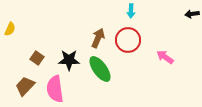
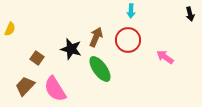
black arrow: moved 2 px left; rotated 96 degrees counterclockwise
brown arrow: moved 2 px left, 1 px up
black star: moved 2 px right, 11 px up; rotated 15 degrees clockwise
pink semicircle: rotated 24 degrees counterclockwise
